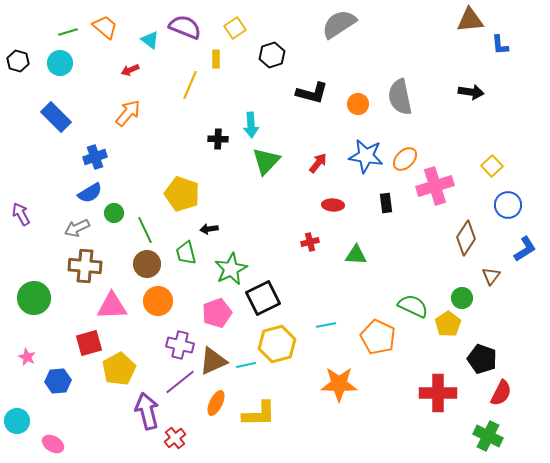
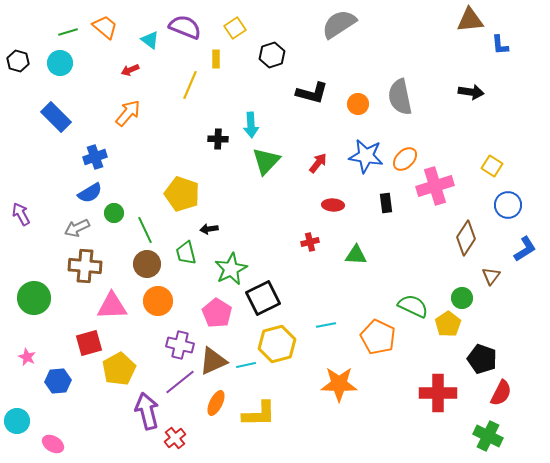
yellow square at (492, 166): rotated 15 degrees counterclockwise
pink pentagon at (217, 313): rotated 20 degrees counterclockwise
